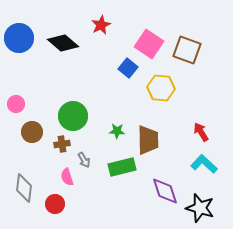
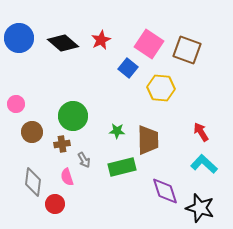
red star: moved 15 px down
gray diamond: moved 9 px right, 6 px up
